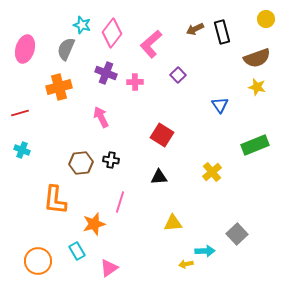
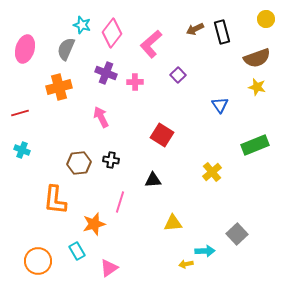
brown hexagon: moved 2 px left
black triangle: moved 6 px left, 3 px down
